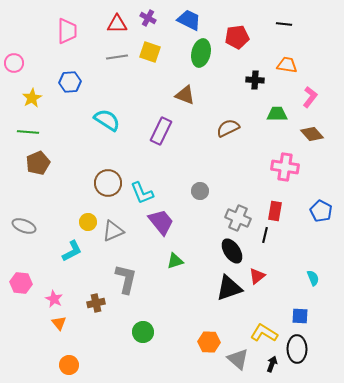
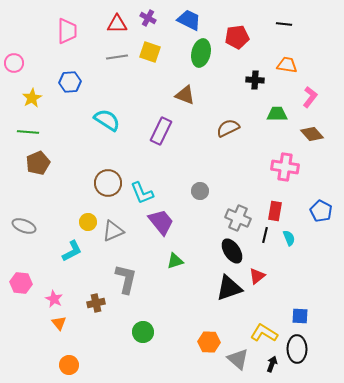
cyan semicircle at (313, 278): moved 24 px left, 40 px up
